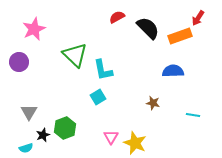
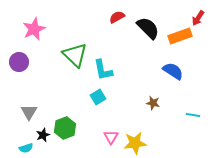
blue semicircle: rotated 35 degrees clockwise
yellow star: rotated 30 degrees counterclockwise
